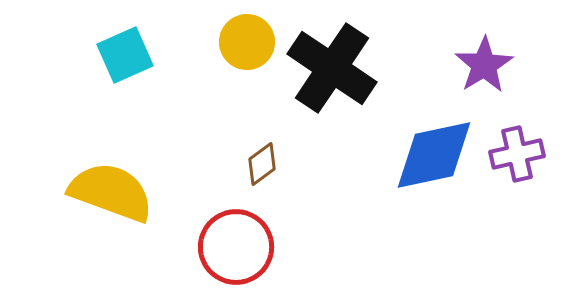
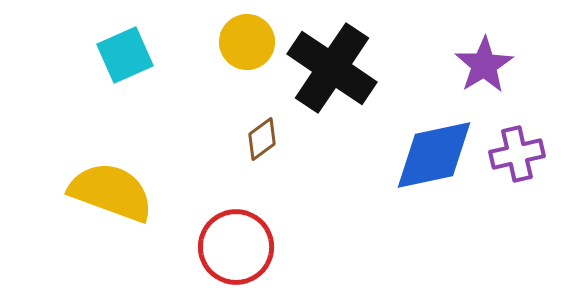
brown diamond: moved 25 px up
